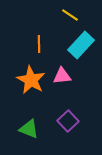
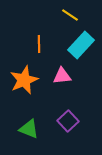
orange star: moved 7 px left; rotated 20 degrees clockwise
